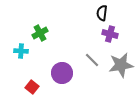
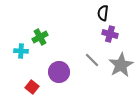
black semicircle: moved 1 px right
green cross: moved 4 px down
gray star: rotated 20 degrees counterclockwise
purple circle: moved 3 px left, 1 px up
